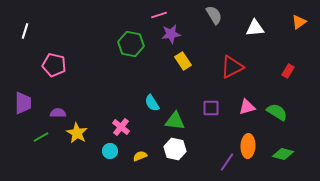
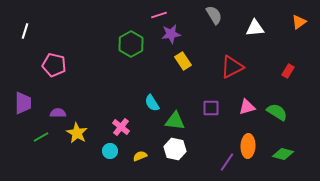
green hexagon: rotated 20 degrees clockwise
